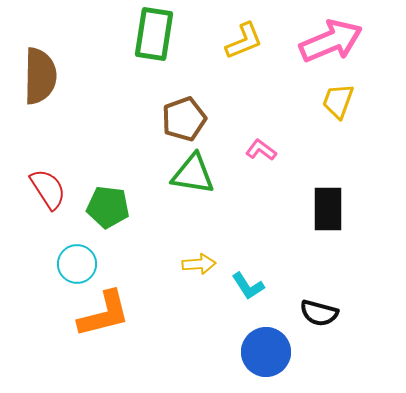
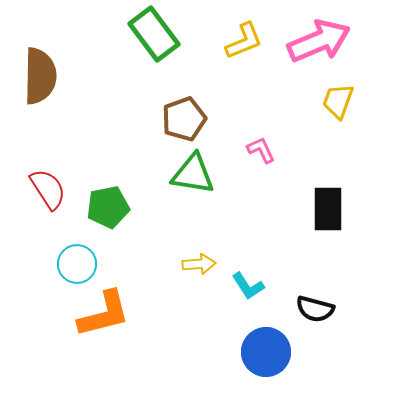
green rectangle: rotated 46 degrees counterclockwise
pink arrow: moved 12 px left
pink L-shape: rotated 28 degrees clockwise
green pentagon: rotated 18 degrees counterclockwise
black semicircle: moved 4 px left, 4 px up
